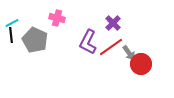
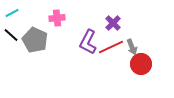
pink cross: rotated 21 degrees counterclockwise
cyan line: moved 10 px up
black line: rotated 42 degrees counterclockwise
red line: rotated 10 degrees clockwise
gray arrow: moved 3 px right, 6 px up; rotated 14 degrees clockwise
